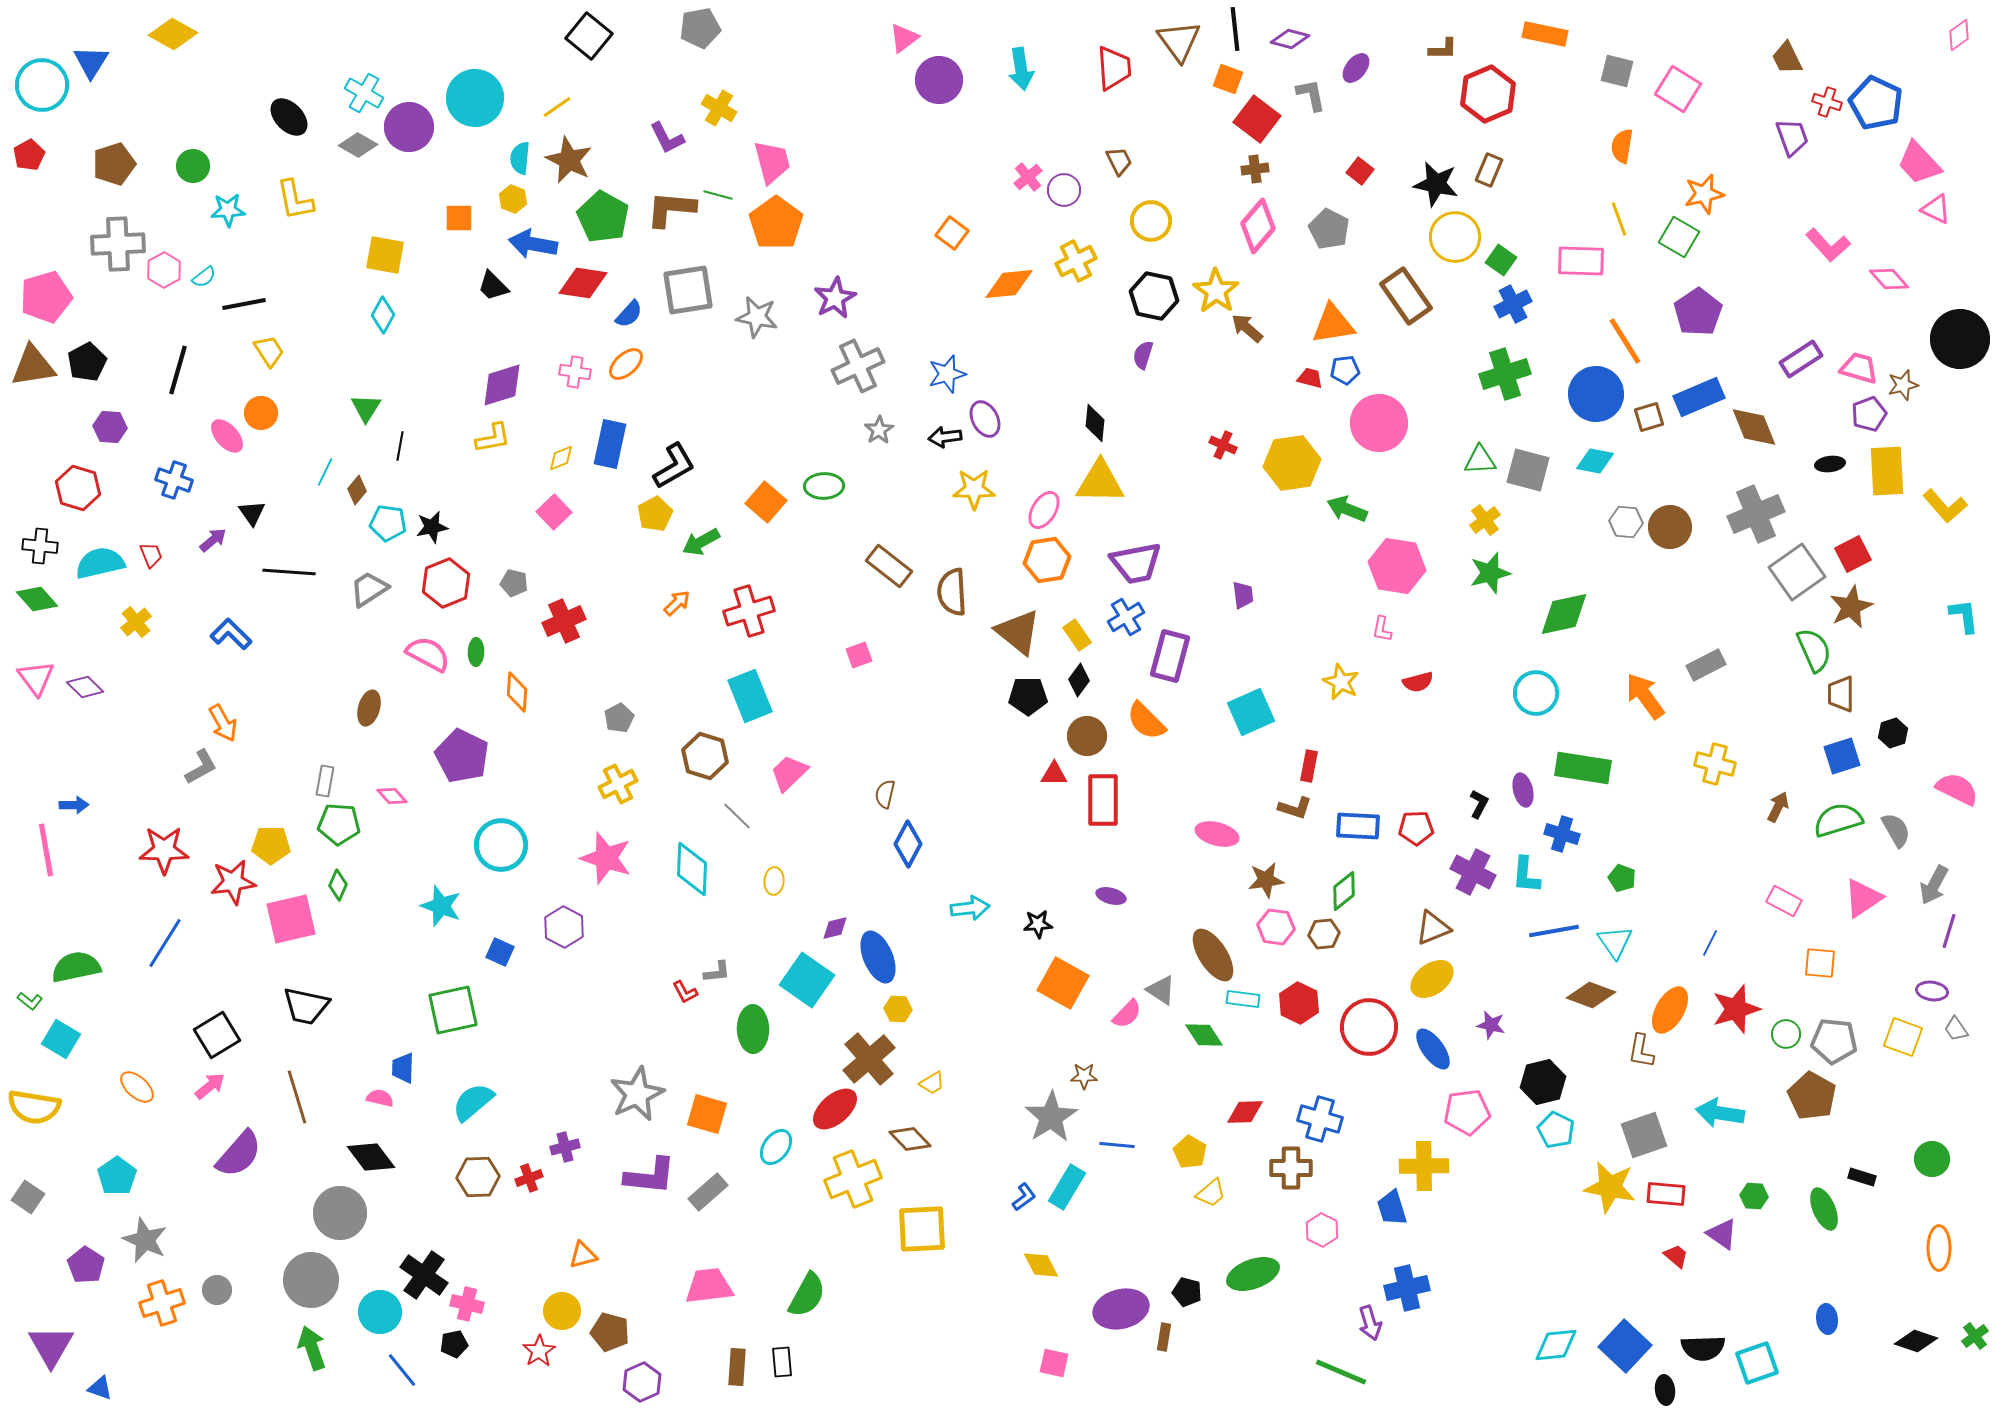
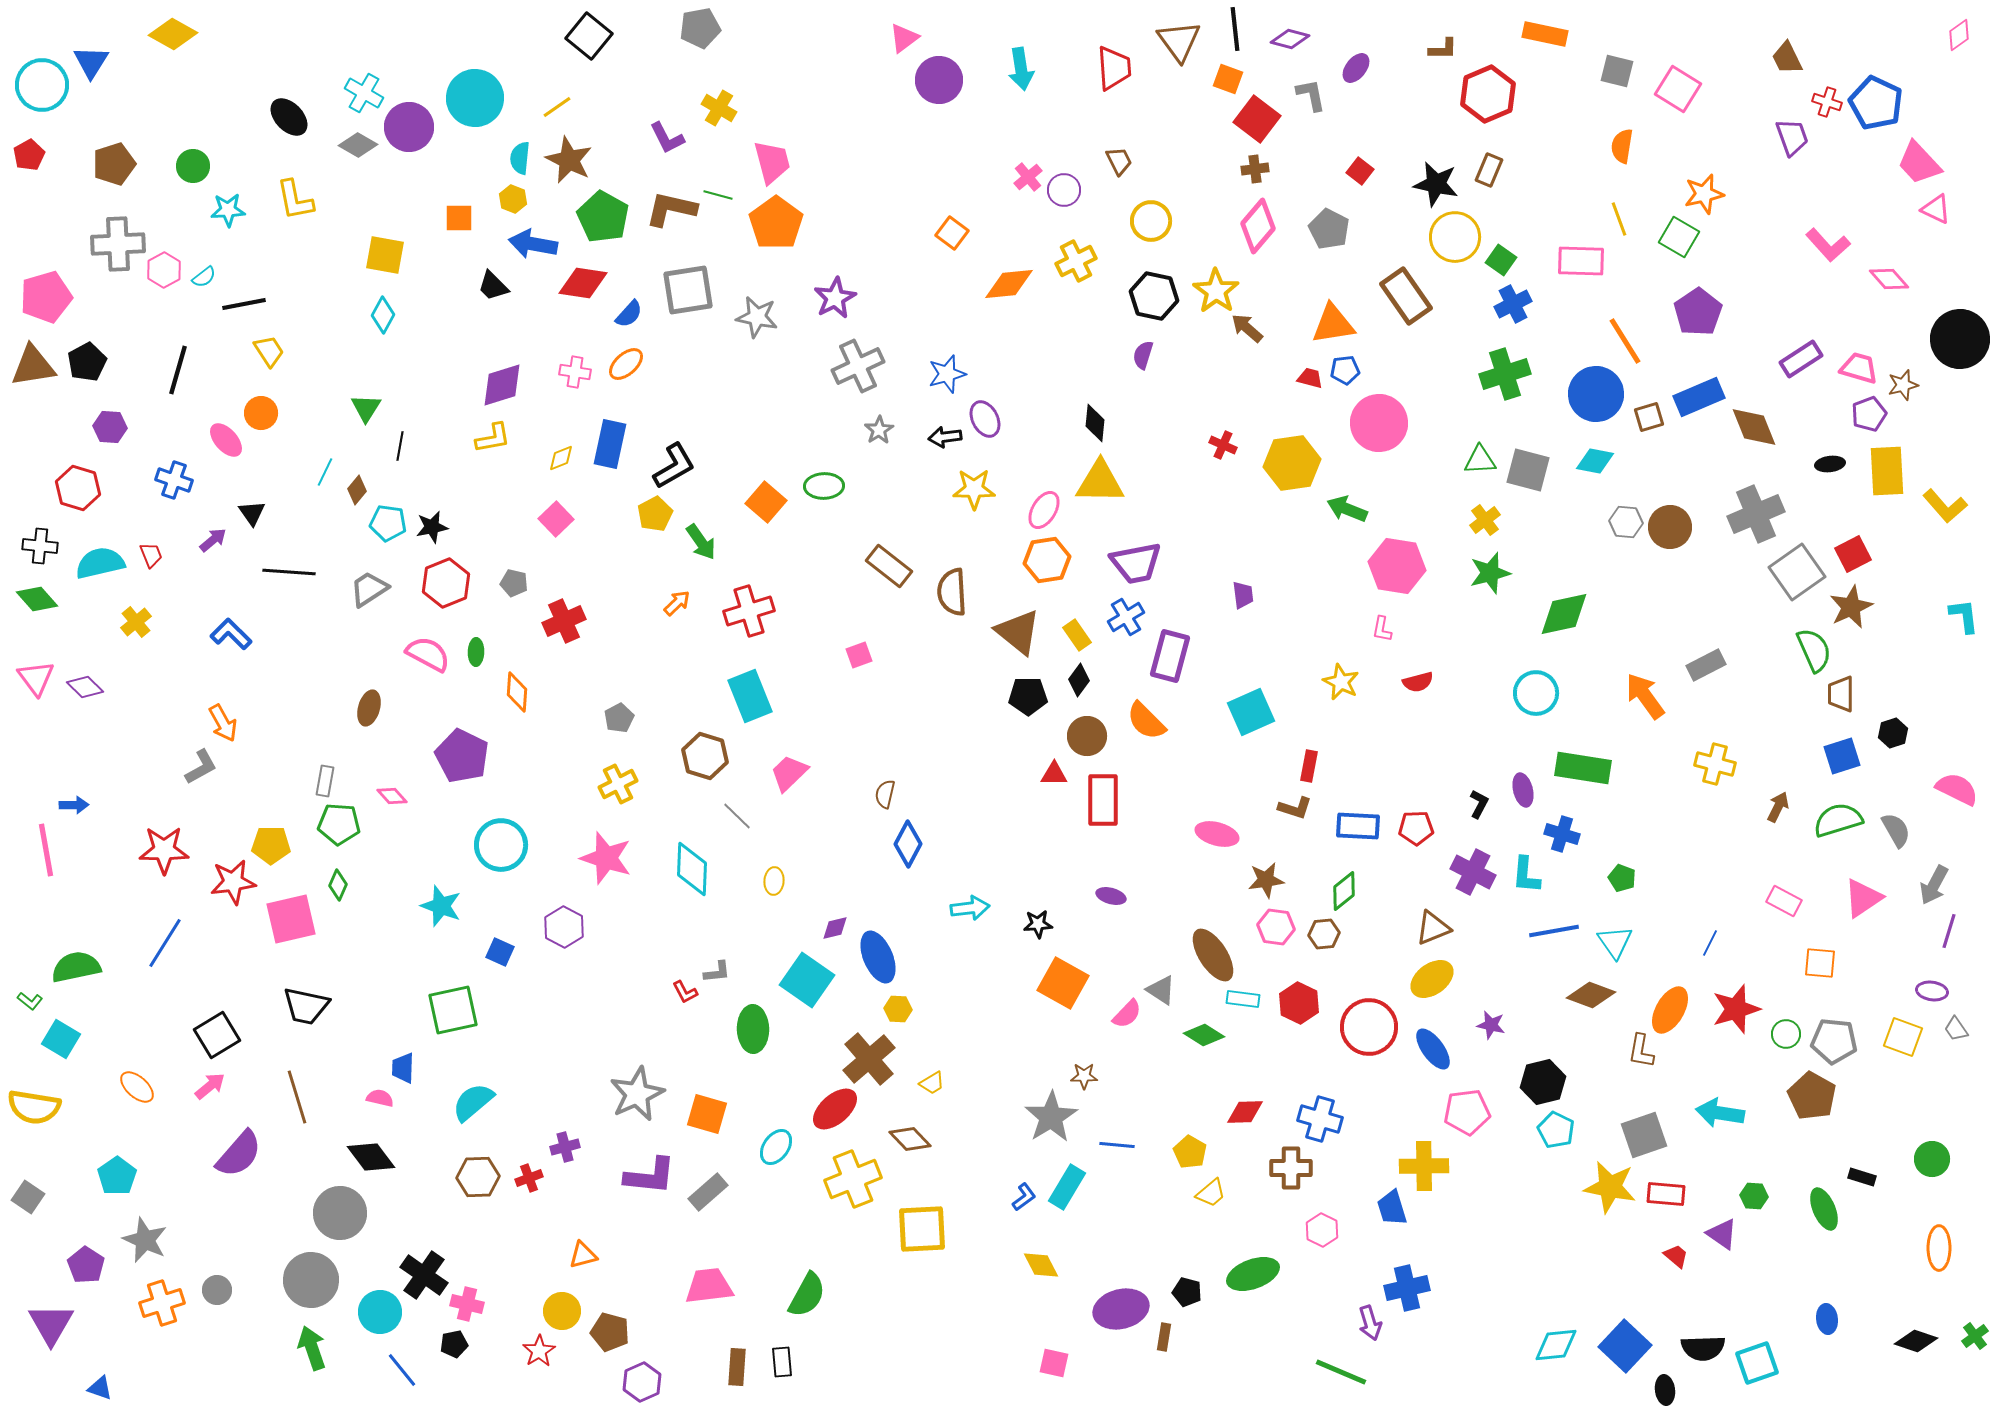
brown L-shape at (671, 209): rotated 8 degrees clockwise
pink ellipse at (227, 436): moved 1 px left, 4 px down
pink square at (554, 512): moved 2 px right, 7 px down
green arrow at (701, 542): rotated 96 degrees counterclockwise
green diamond at (1204, 1035): rotated 24 degrees counterclockwise
purple triangle at (51, 1346): moved 22 px up
